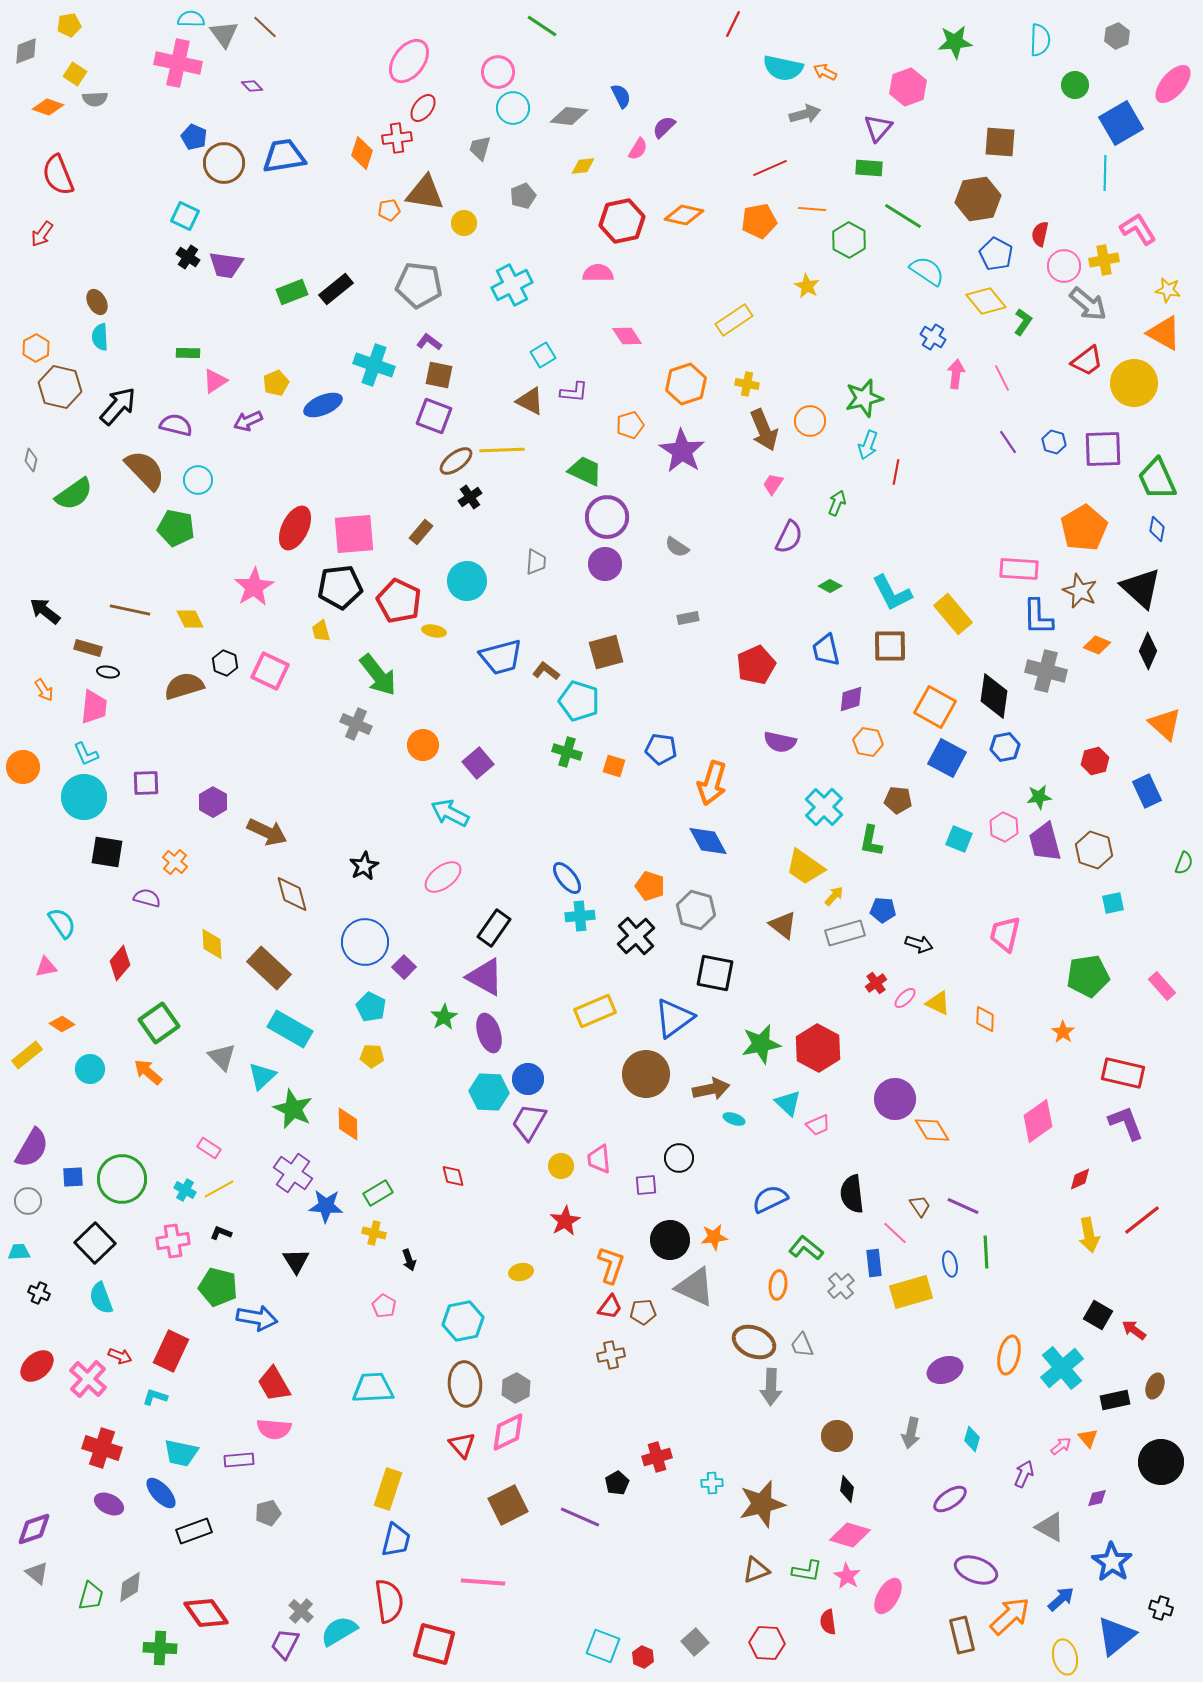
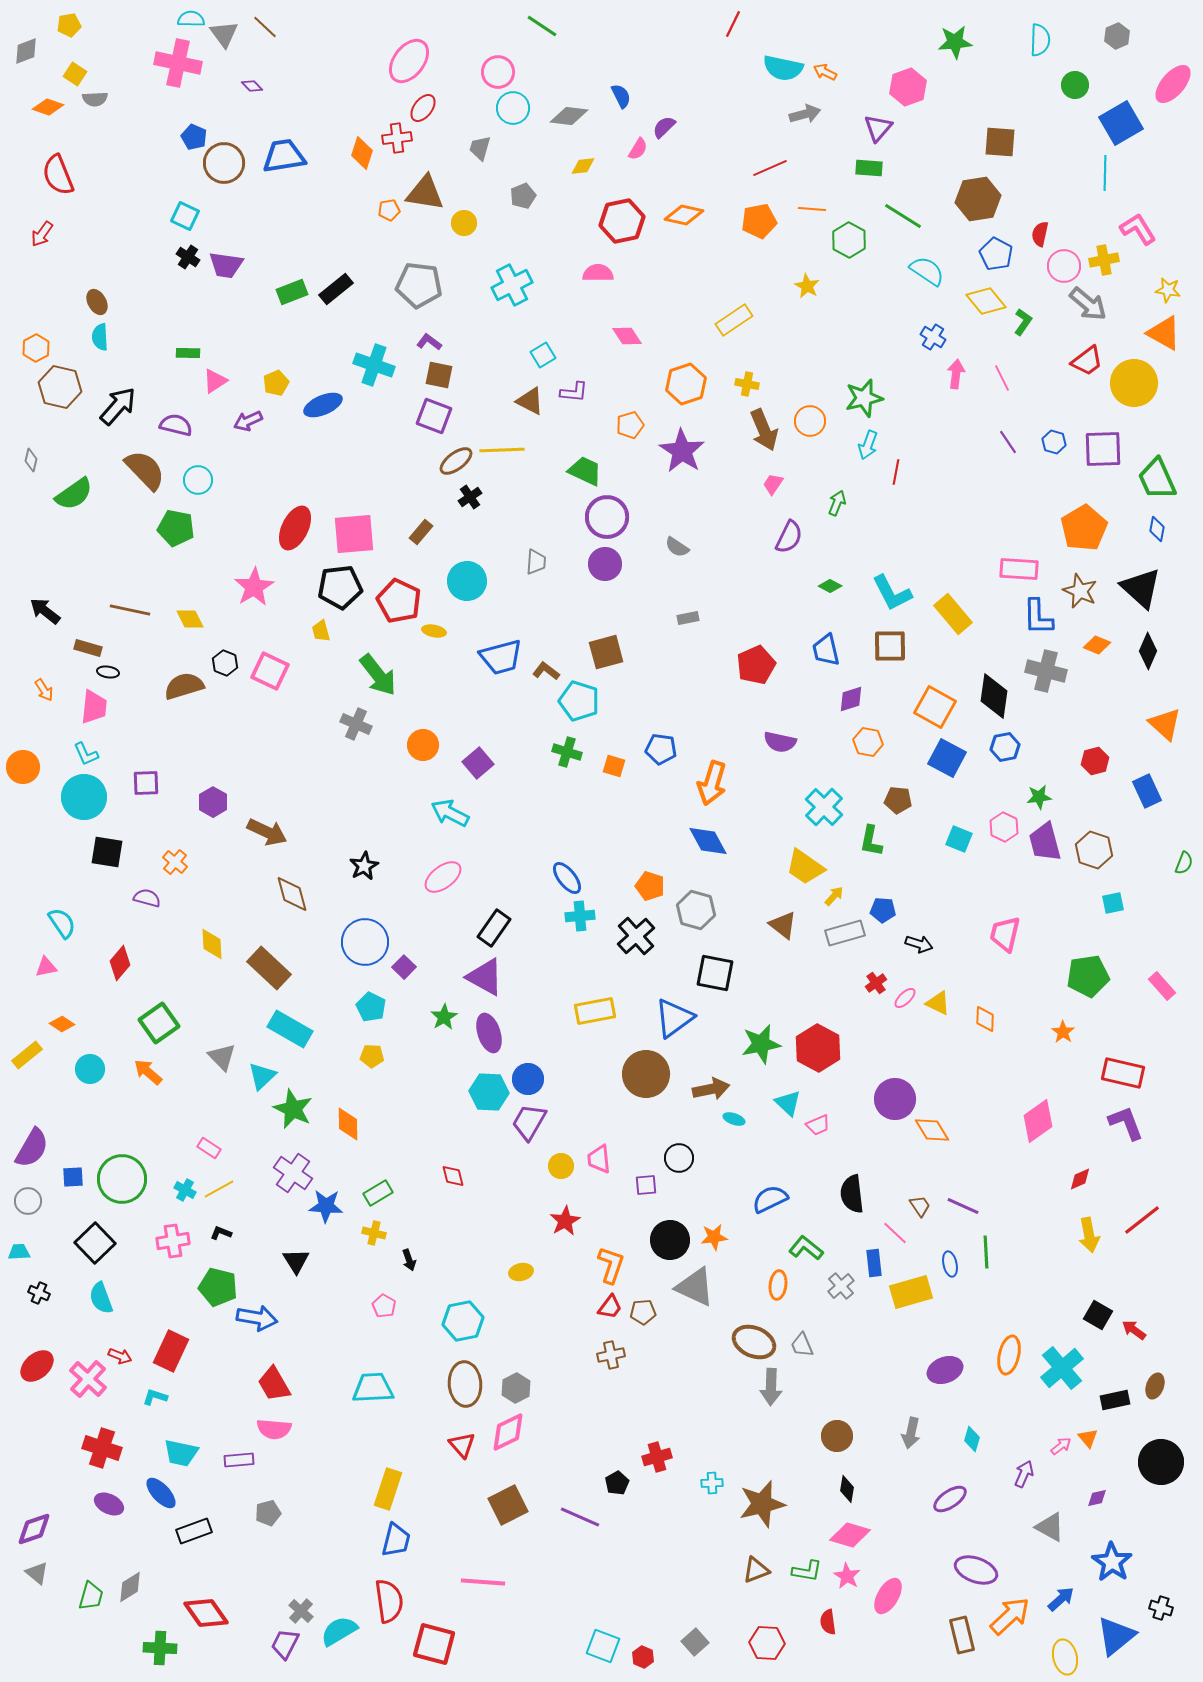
yellow rectangle at (595, 1011): rotated 12 degrees clockwise
